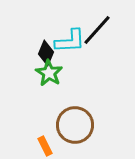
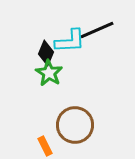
black line: rotated 24 degrees clockwise
